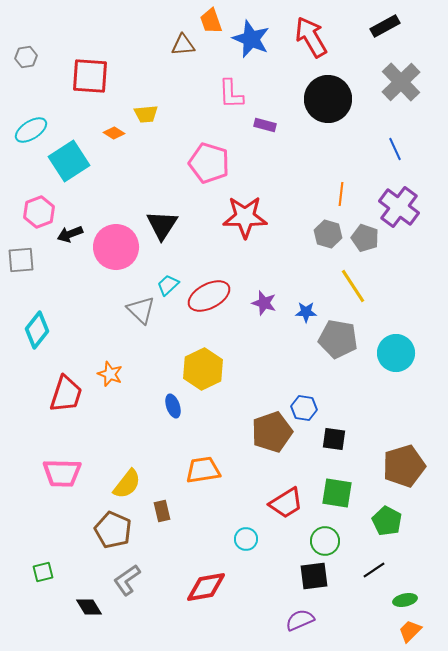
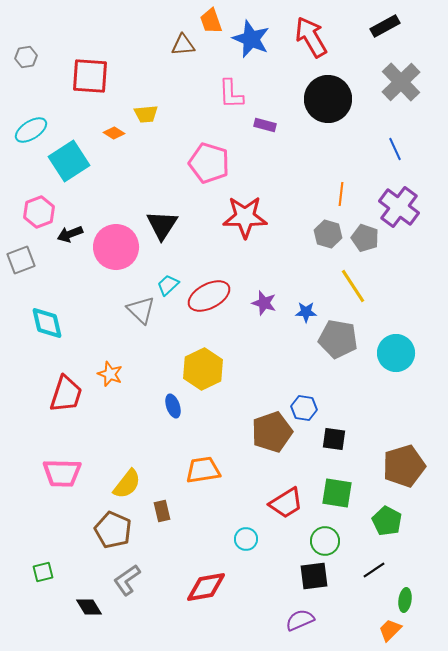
gray square at (21, 260): rotated 16 degrees counterclockwise
cyan diamond at (37, 330): moved 10 px right, 7 px up; rotated 51 degrees counterclockwise
green ellipse at (405, 600): rotated 70 degrees counterclockwise
orange trapezoid at (410, 631): moved 20 px left, 1 px up
